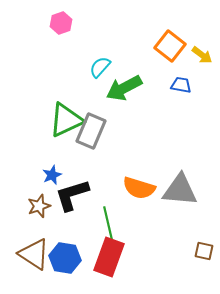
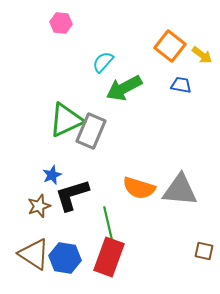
pink hexagon: rotated 25 degrees clockwise
cyan semicircle: moved 3 px right, 5 px up
